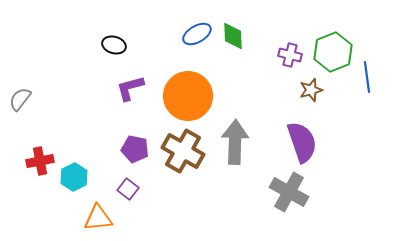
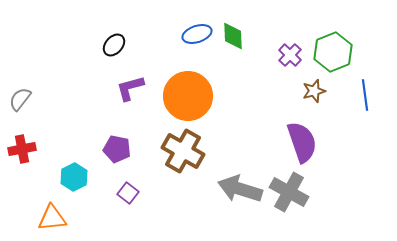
blue ellipse: rotated 12 degrees clockwise
black ellipse: rotated 65 degrees counterclockwise
purple cross: rotated 30 degrees clockwise
blue line: moved 2 px left, 18 px down
brown star: moved 3 px right, 1 px down
gray arrow: moved 5 px right, 47 px down; rotated 75 degrees counterclockwise
purple pentagon: moved 18 px left
red cross: moved 18 px left, 12 px up
purple square: moved 4 px down
orange triangle: moved 46 px left
